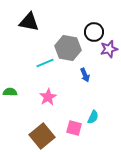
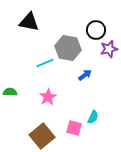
black circle: moved 2 px right, 2 px up
blue arrow: rotated 104 degrees counterclockwise
